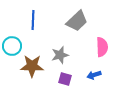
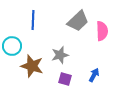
gray trapezoid: moved 1 px right
pink semicircle: moved 16 px up
brown star: rotated 15 degrees clockwise
blue arrow: rotated 136 degrees clockwise
